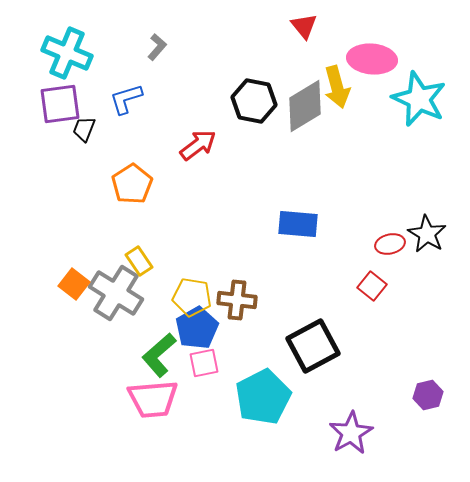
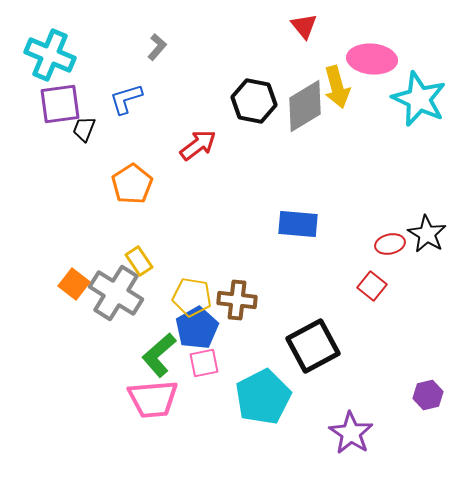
cyan cross: moved 17 px left, 2 px down
purple star: rotated 9 degrees counterclockwise
